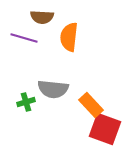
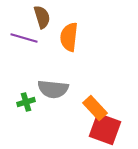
brown semicircle: rotated 110 degrees counterclockwise
orange rectangle: moved 4 px right, 3 px down
